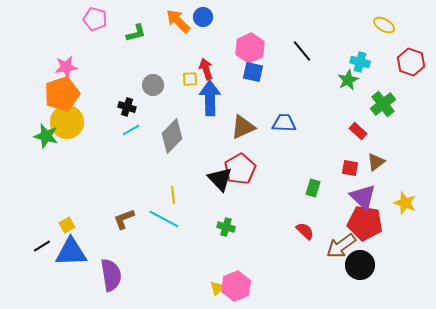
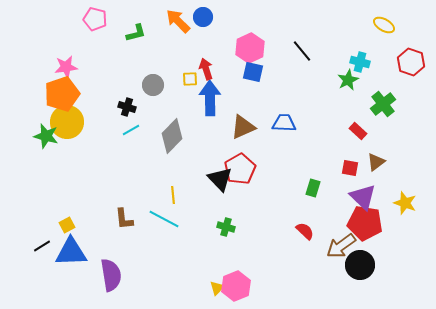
brown L-shape at (124, 219): rotated 75 degrees counterclockwise
